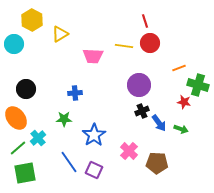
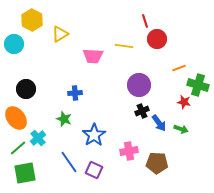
red circle: moved 7 px right, 4 px up
green star: rotated 21 degrees clockwise
pink cross: rotated 36 degrees clockwise
